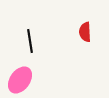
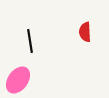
pink ellipse: moved 2 px left
